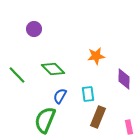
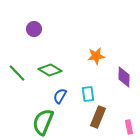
green diamond: moved 3 px left, 1 px down; rotated 15 degrees counterclockwise
green line: moved 2 px up
purple diamond: moved 2 px up
green semicircle: moved 2 px left, 2 px down
